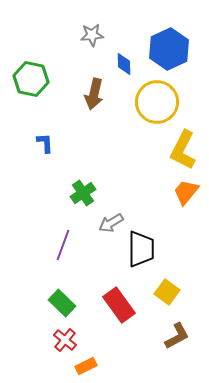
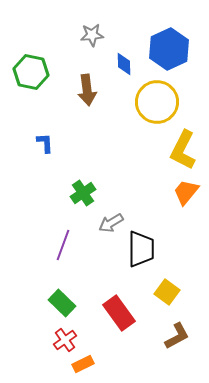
green hexagon: moved 7 px up
brown arrow: moved 7 px left, 4 px up; rotated 20 degrees counterclockwise
red rectangle: moved 8 px down
red cross: rotated 15 degrees clockwise
orange rectangle: moved 3 px left, 2 px up
